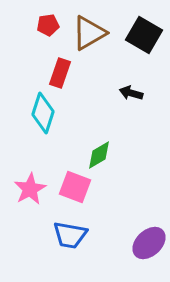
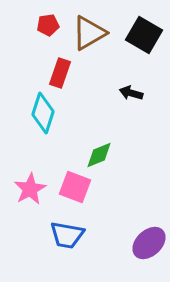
green diamond: rotated 8 degrees clockwise
blue trapezoid: moved 3 px left
